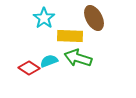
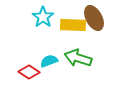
cyan star: moved 1 px left, 1 px up
yellow rectangle: moved 3 px right, 11 px up
red diamond: moved 4 px down
